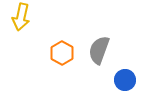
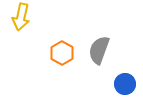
blue circle: moved 4 px down
